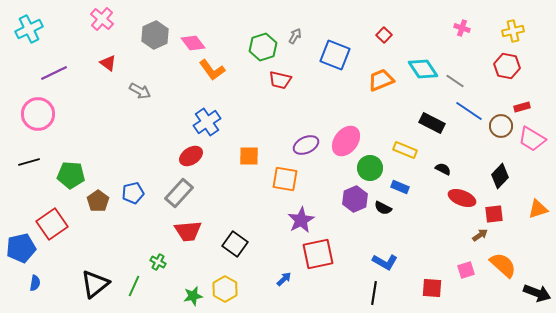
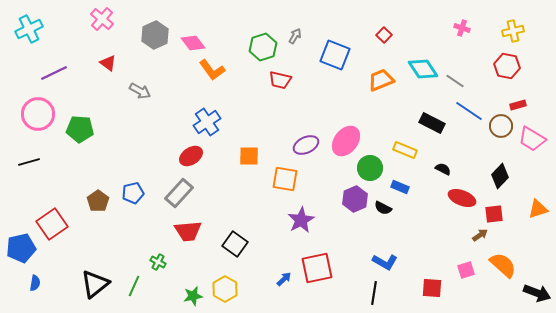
red rectangle at (522, 107): moved 4 px left, 2 px up
green pentagon at (71, 175): moved 9 px right, 46 px up
red square at (318, 254): moved 1 px left, 14 px down
